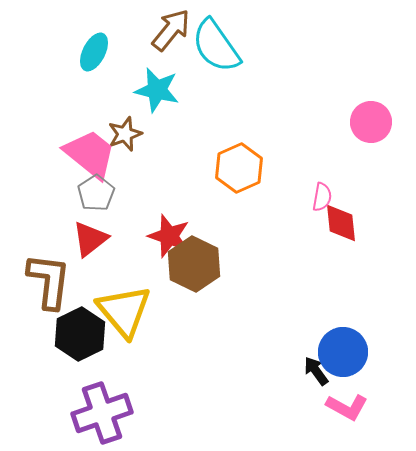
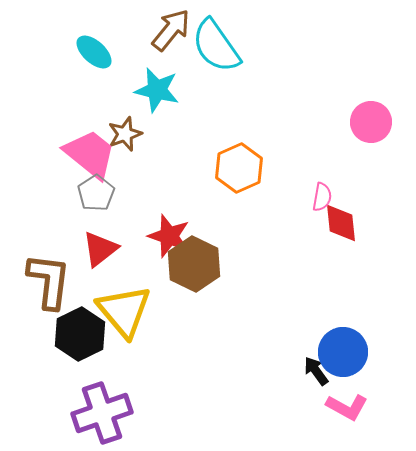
cyan ellipse: rotated 75 degrees counterclockwise
red triangle: moved 10 px right, 10 px down
